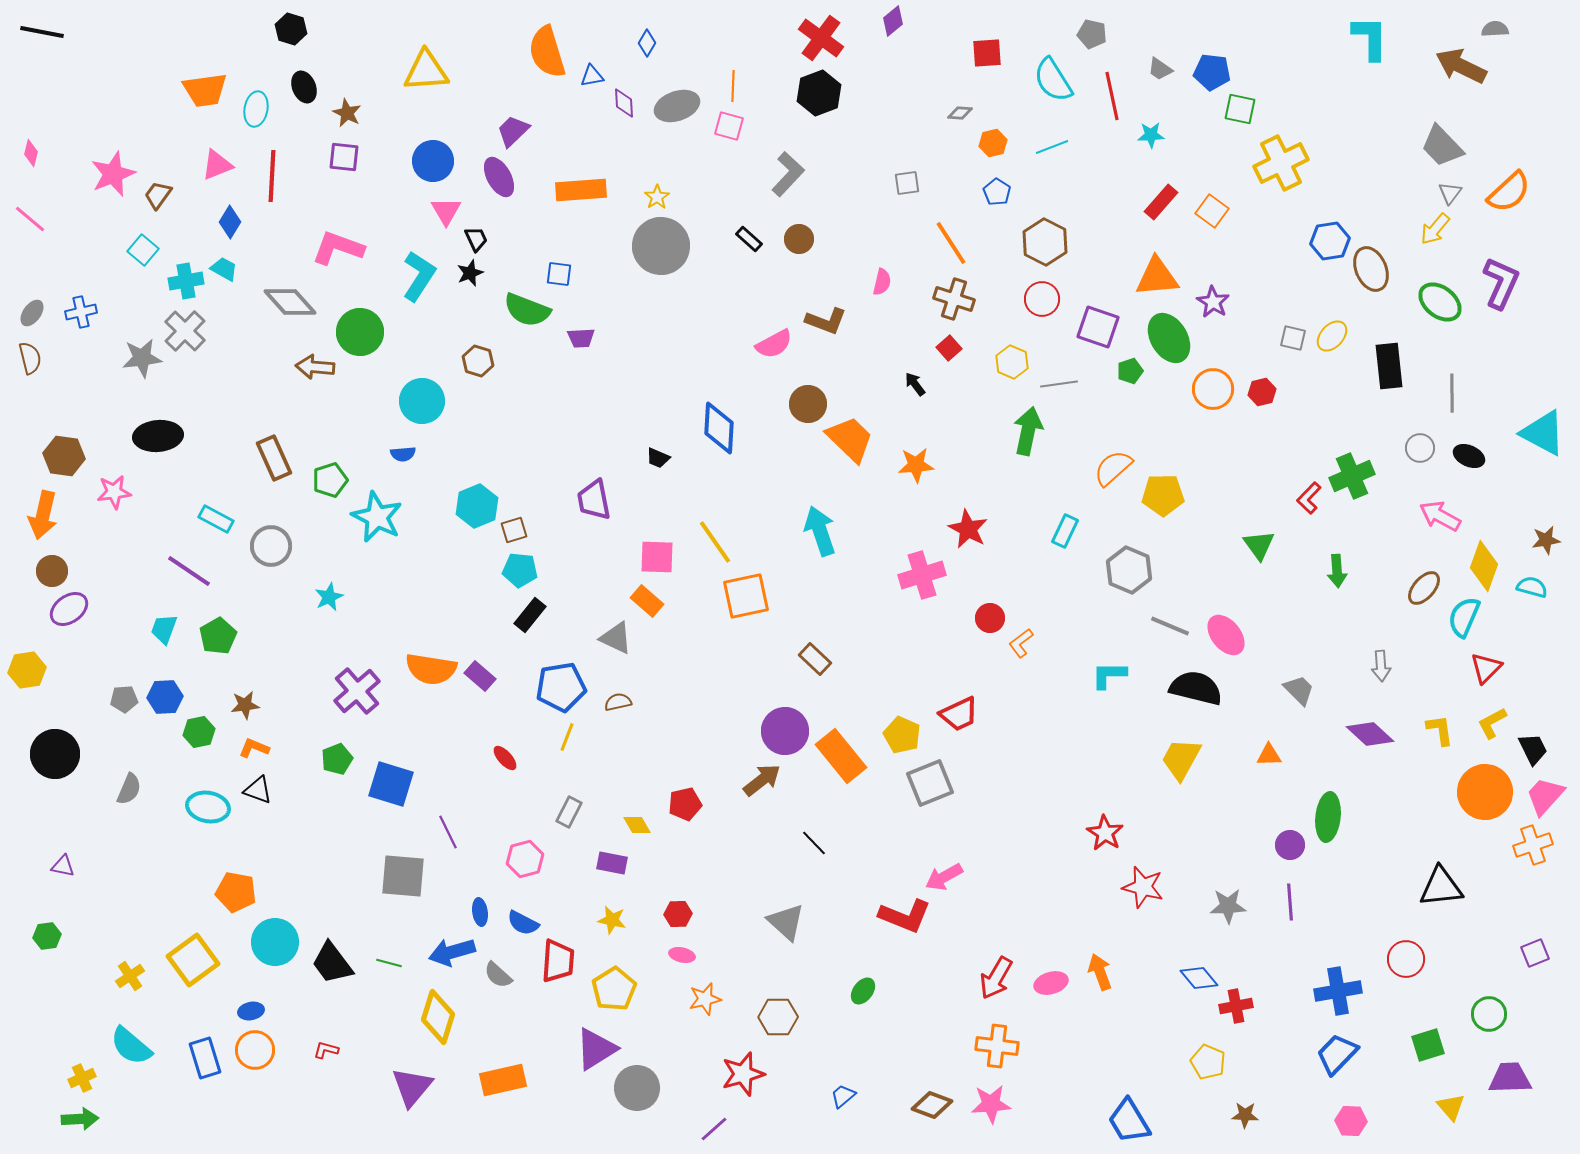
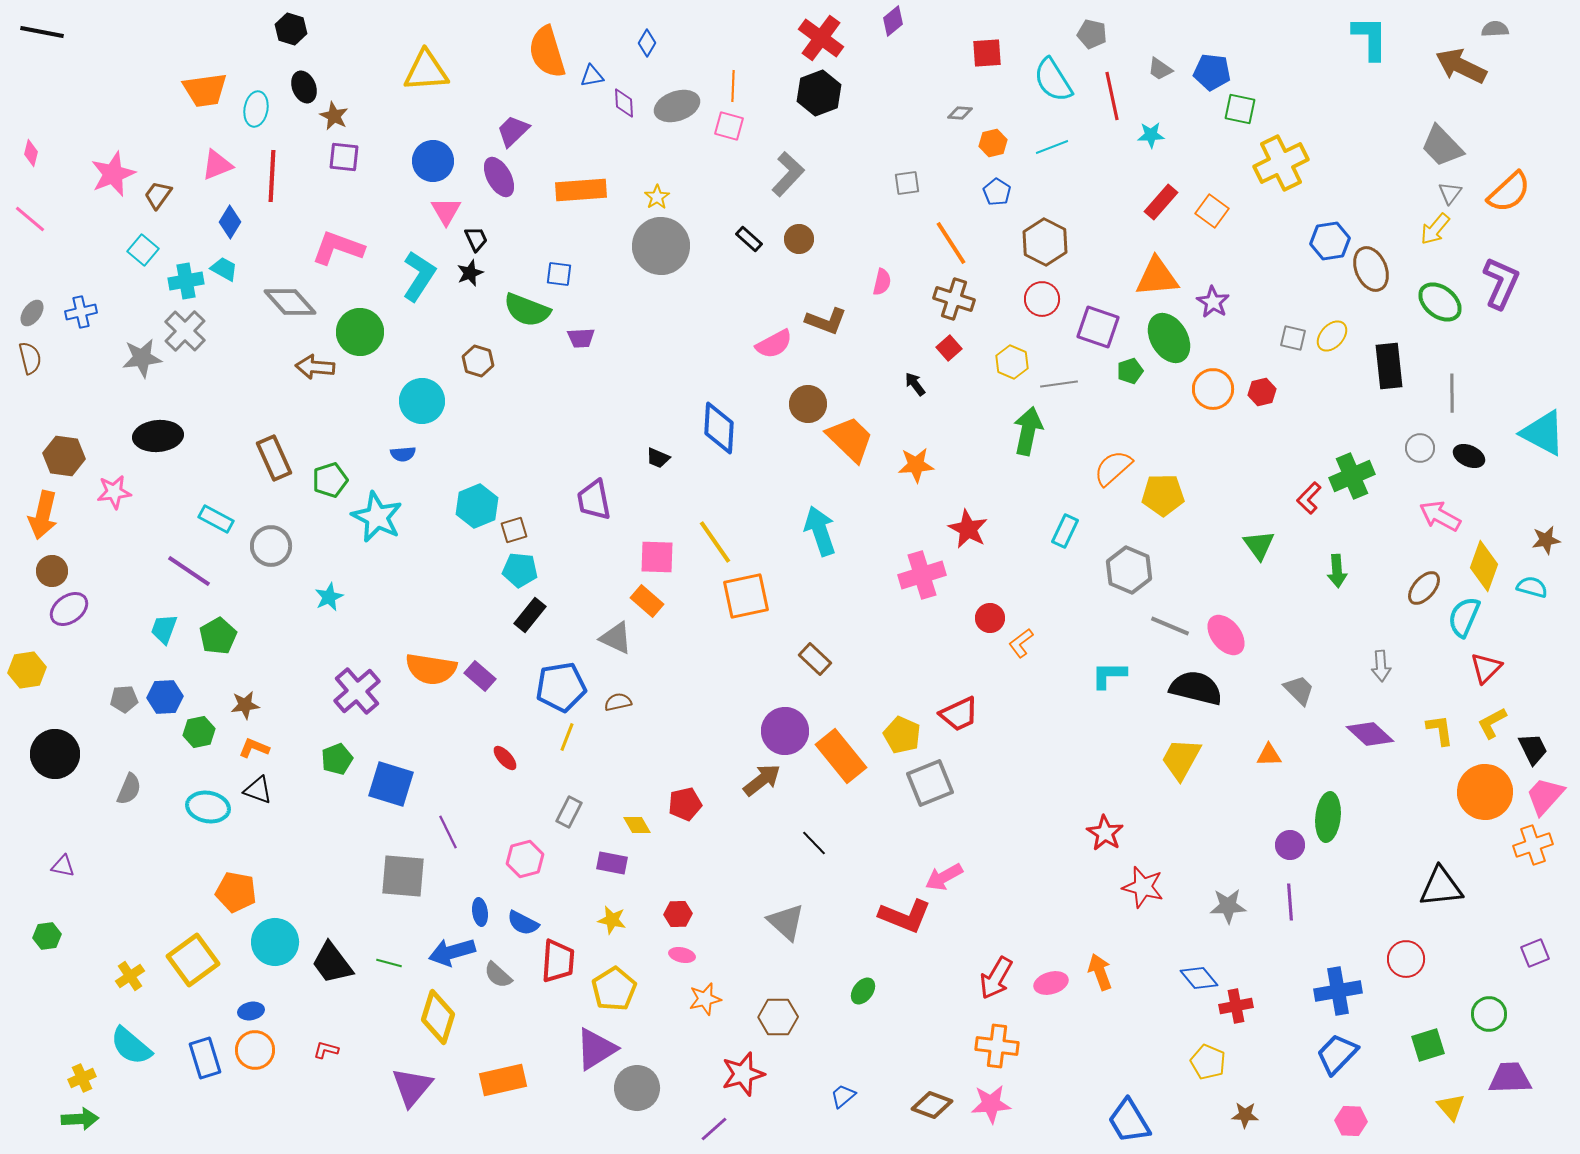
brown star at (347, 113): moved 13 px left, 3 px down
